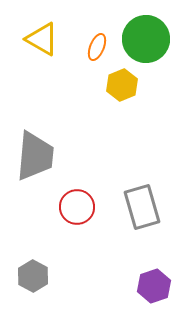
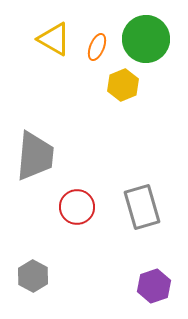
yellow triangle: moved 12 px right
yellow hexagon: moved 1 px right
